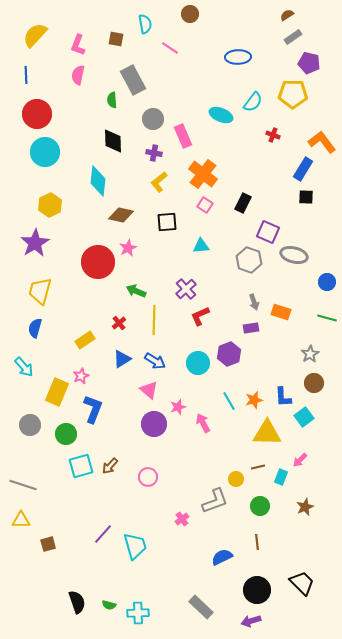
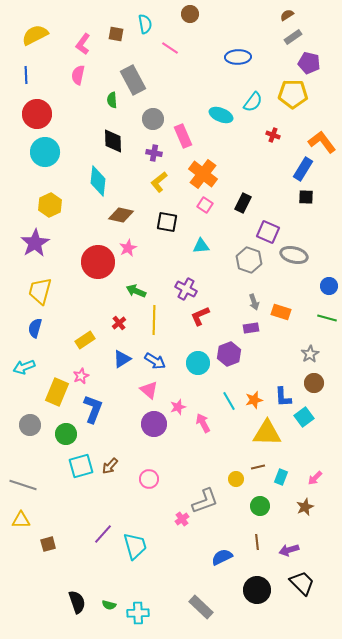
yellow semicircle at (35, 35): rotated 20 degrees clockwise
brown square at (116, 39): moved 5 px up
pink L-shape at (78, 45): moved 5 px right, 1 px up; rotated 15 degrees clockwise
black square at (167, 222): rotated 15 degrees clockwise
blue circle at (327, 282): moved 2 px right, 4 px down
purple cross at (186, 289): rotated 20 degrees counterclockwise
cyan arrow at (24, 367): rotated 110 degrees clockwise
pink arrow at (300, 460): moved 15 px right, 18 px down
pink circle at (148, 477): moved 1 px right, 2 px down
gray L-shape at (215, 501): moved 10 px left
purple arrow at (251, 621): moved 38 px right, 71 px up
